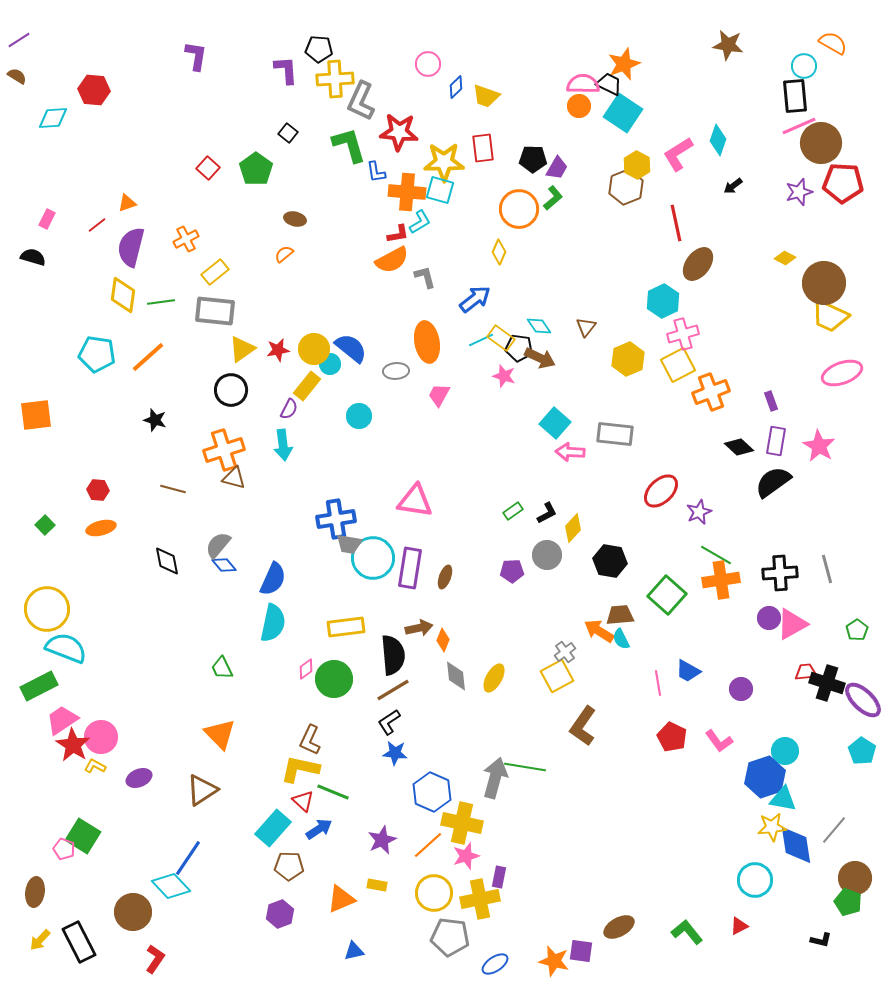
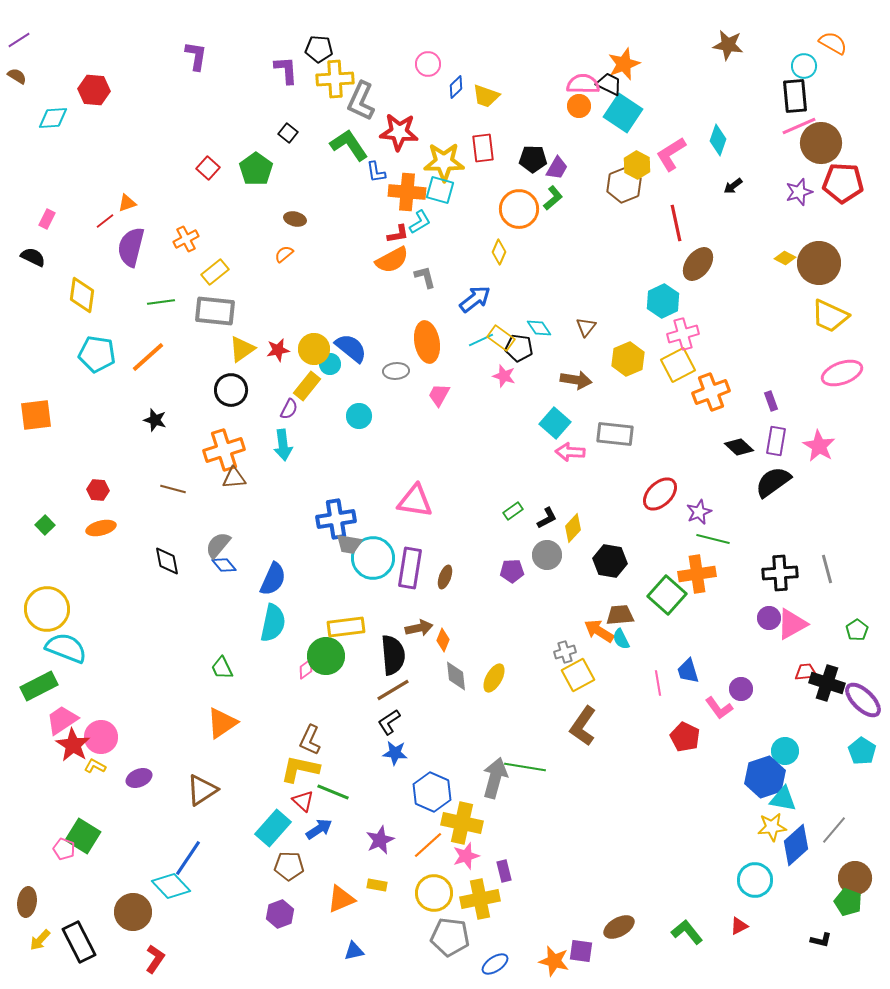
green L-shape at (349, 145): rotated 18 degrees counterclockwise
pink L-shape at (678, 154): moved 7 px left
brown hexagon at (626, 187): moved 2 px left, 2 px up
red line at (97, 225): moved 8 px right, 4 px up
black semicircle at (33, 257): rotated 10 degrees clockwise
brown circle at (824, 283): moved 5 px left, 20 px up
yellow diamond at (123, 295): moved 41 px left
cyan diamond at (539, 326): moved 2 px down
brown arrow at (540, 358): moved 36 px right, 22 px down; rotated 16 degrees counterclockwise
brown triangle at (234, 478): rotated 20 degrees counterclockwise
red ellipse at (661, 491): moved 1 px left, 3 px down
black L-shape at (547, 513): moved 5 px down
green line at (716, 555): moved 3 px left, 16 px up; rotated 16 degrees counterclockwise
orange cross at (721, 580): moved 24 px left, 6 px up
gray cross at (565, 652): rotated 20 degrees clockwise
blue trapezoid at (688, 671): rotated 44 degrees clockwise
yellow square at (557, 676): moved 21 px right, 1 px up
green circle at (334, 679): moved 8 px left, 23 px up
orange triangle at (220, 734): moved 2 px right, 11 px up; rotated 40 degrees clockwise
red pentagon at (672, 737): moved 13 px right
pink L-shape at (719, 741): moved 33 px up
purple star at (382, 840): moved 2 px left
blue diamond at (796, 845): rotated 57 degrees clockwise
purple rectangle at (499, 877): moved 5 px right, 6 px up; rotated 25 degrees counterclockwise
brown ellipse at (35, 892): moved 8 px left, 10 px down
